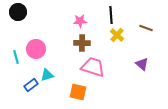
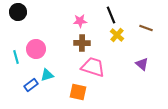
black line: rotated 18 degrees counterclockwise
